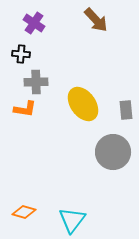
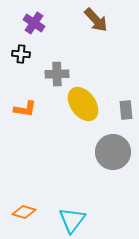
gray cross: moved 21 px right, 8 px up
